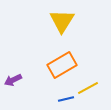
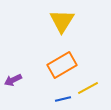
blue line: moved 3 px left
